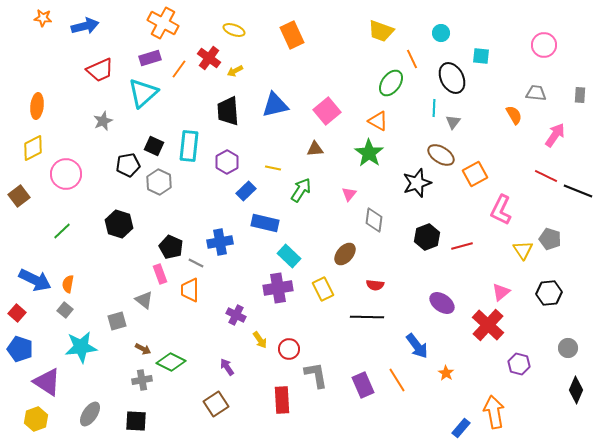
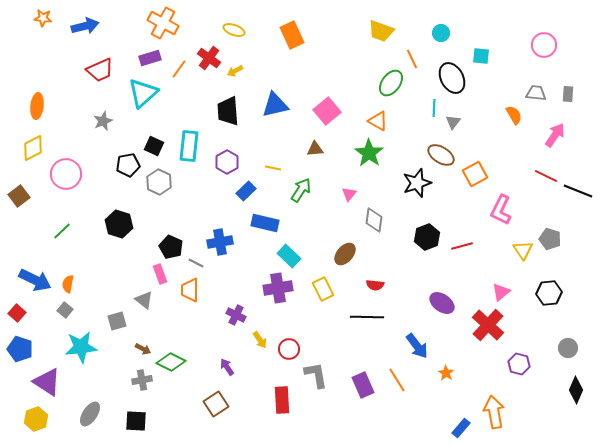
gray rectangle at (580, 95): moved 12 px left, 1 px up
